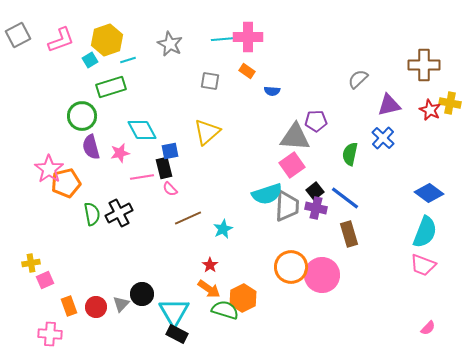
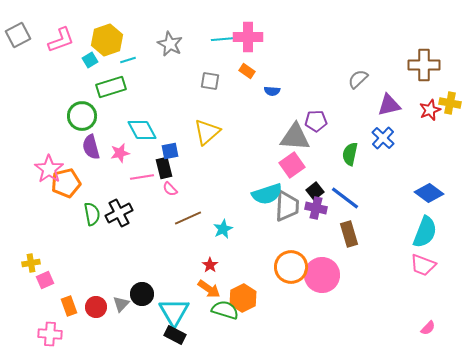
red star at (430, 110): rotated 25 degrees clockwise
black rectangle at (177, 334): moved 2 px left, 1 px down
